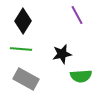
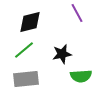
purple line: moved 2 px up
black diamond: moved 7 px right, 1 px down; rotated 45 degrees clockwise
green line: moved 3 px right, 1 px down; rotated 45 degrees counterclockwise
gray rectangle: rotated 35 degrees counterclockwise
